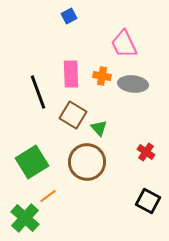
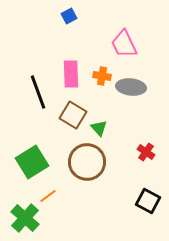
gray ellipse: moved 2 px left, 3 px down
